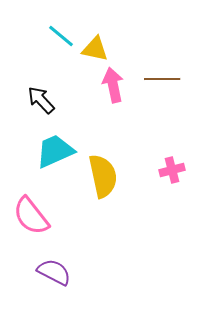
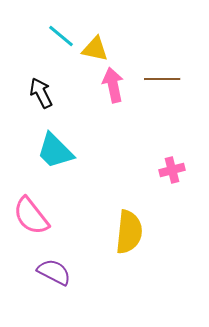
black arrow: moved 7 px up; rotated 16 degrees clockwise
cyan trapezoid: rotated 111 degrees counterclockwise
yellow semicircle: moved 26 px right, 56 px down; rotated 18 degrees clockwise
